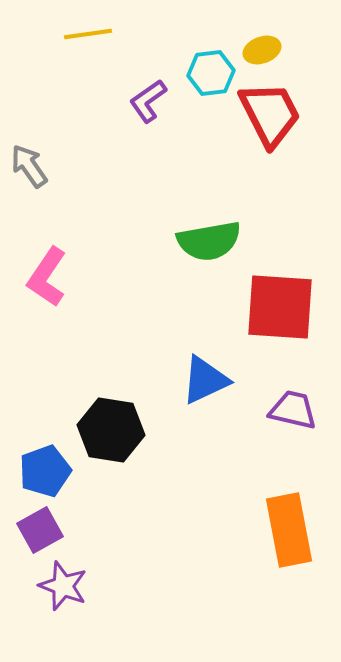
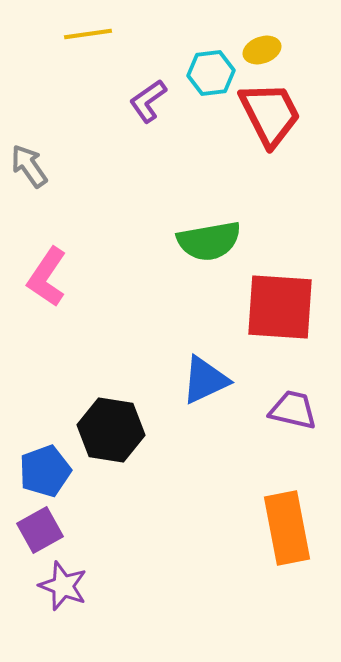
orange rectangle: moved 2 px left, 2 px up
